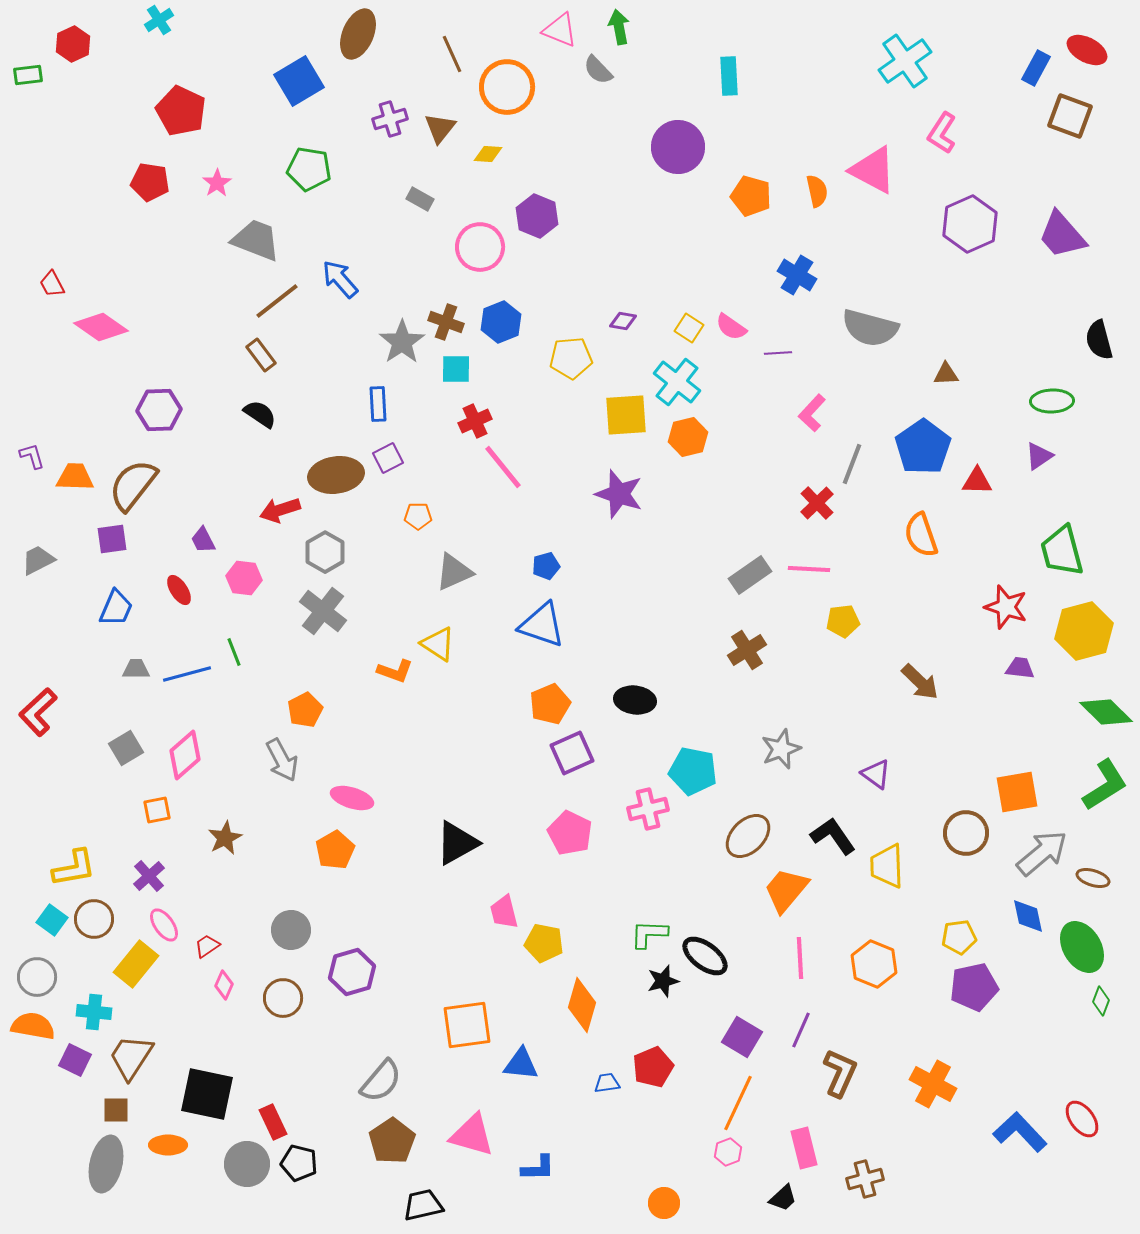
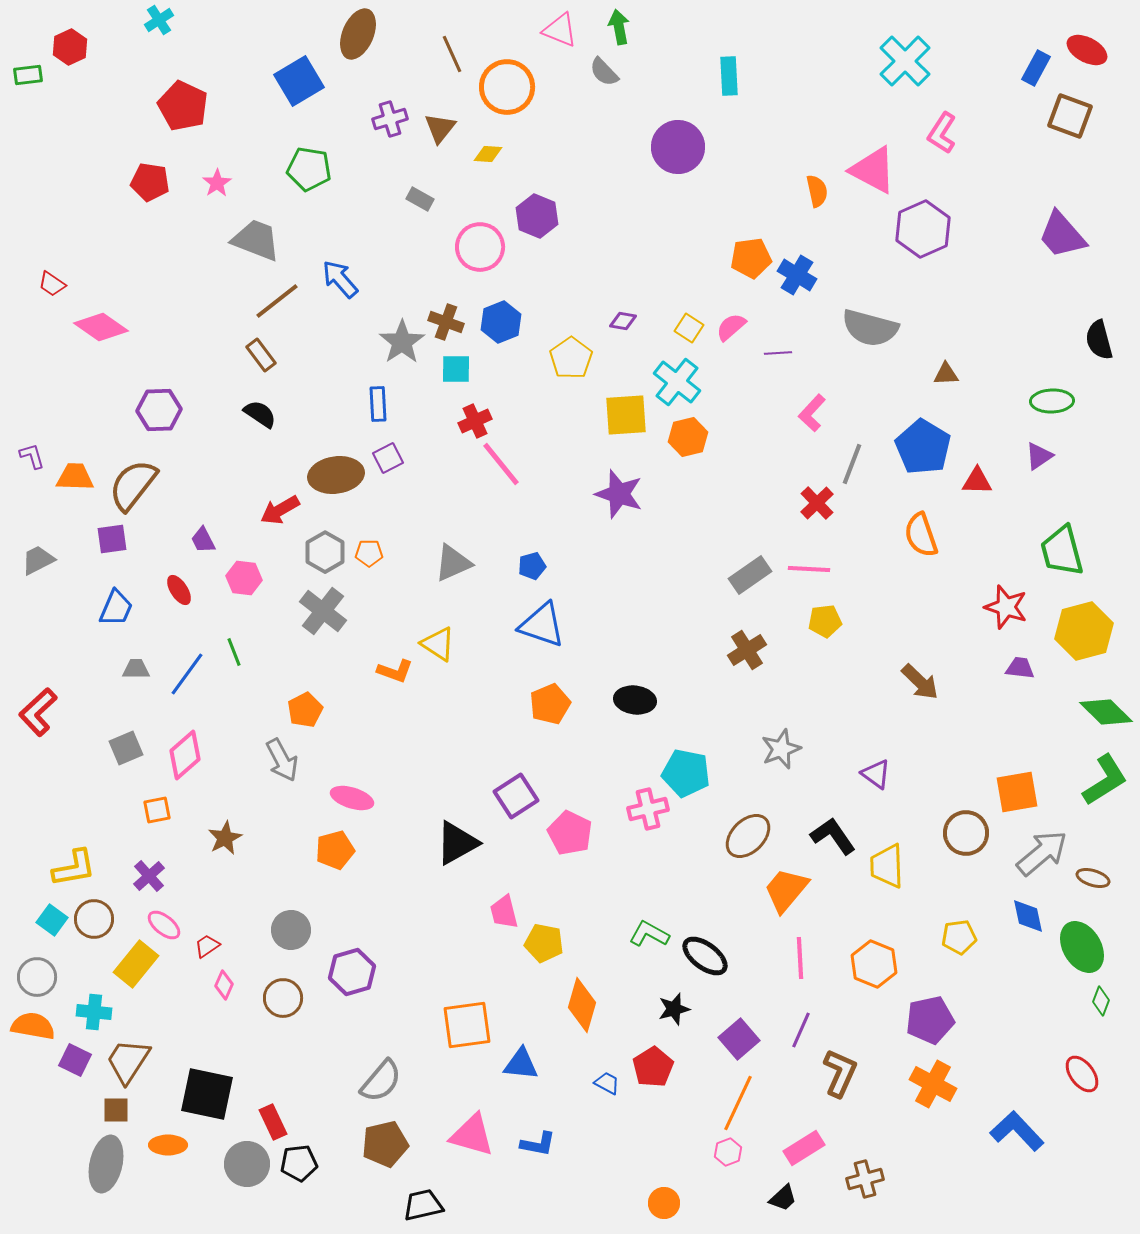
red hexagon at (73, 44): moved 3 px left, 3 px down
cyan cross at (905, 61): rotated 10 degrees counterclockwise
gray semicircle at (598, 70): moved 6 px right, 2 px down
red pentagon at (181, 111): moved 2 px right, 5 px up
orange pentagon at (751, 196): moved 62 px down; rotated 24 degrees counterclockwise
purple hexagon at (970, 224): moved 47 px left, 5 px down
red trapezoid at (52, 284): rotated 28 degrees counterclockwise
pink semicircle at (731, 327): rotated 104 degrees clockwise
yellow pentagon at (571, 358): rotated 30 degrees counterclockwise
blue pentagon at (923, 447): rotated 6 degrees counterclockwise
pink line at (503, 467): moved 2 px left, 3 px up
red arrow at (280, 510): rotated 12 degrees counterclockwise
orange pentagon at (418, 516): moved 49 px left, 37 px down
blue pentagon at (546, 566): moved 14 px left
gray triangle at (454, 572): moved 1 px left, 9 px up
yellow pentagon at (843, 621): moved 18 px left
blue line at (187, 674): rotated 39 degrees counterclockwise
gray square at (126, 748): rotated 8 degrees clockwise
purple square at (572, 753): moved 56 px left, 43 px down; rotated 9 degrees counterclockwise
cyan pentagon at (693, 771): moved 7 px left, 2 px down
green L-shape at (1105, 785): moved 5 px up
orange pentagon at (335, 850): rotated 15 degrees clockwise
pink ellipse at (164, 925): rotated 16 degrees counterclockwise
green L-shape at (649, 934): rotated 27 degrees clockwise
black star at (663, 981): moved 11 px right, 28 px down
purple pentagon at (974, 987): moved 44 px left, 33 px down
purple square at (742, 1037): moved 3 px left, 2 px down; rotated 18 degrees clockwise
brown trapezoid at (131, 1057): moved 3 px left, 4 px down
red pentagon at (653, 1067): rotated 9 degrees counterclockwise
blue trapezoid at (607, 1083): rotated 36 degrees clockwise
red ellipse at (1082, 1119): moved 45 px up
blue L-shape at (1020, 1132): moved 3 px left, 1 px up
brown pentagon at (392, 1141): moved 7 px left, 3 px down; rotated 21 degrees clockwise
pink rectangle at (804, 1148): rotated 72 degrees clockwise
black pentagon at (299, 1163): rotated 21 degrees counterclockwise
blue L-shape at (538, 1168): moved 24 px up; rotated 12 degrees clockwise
